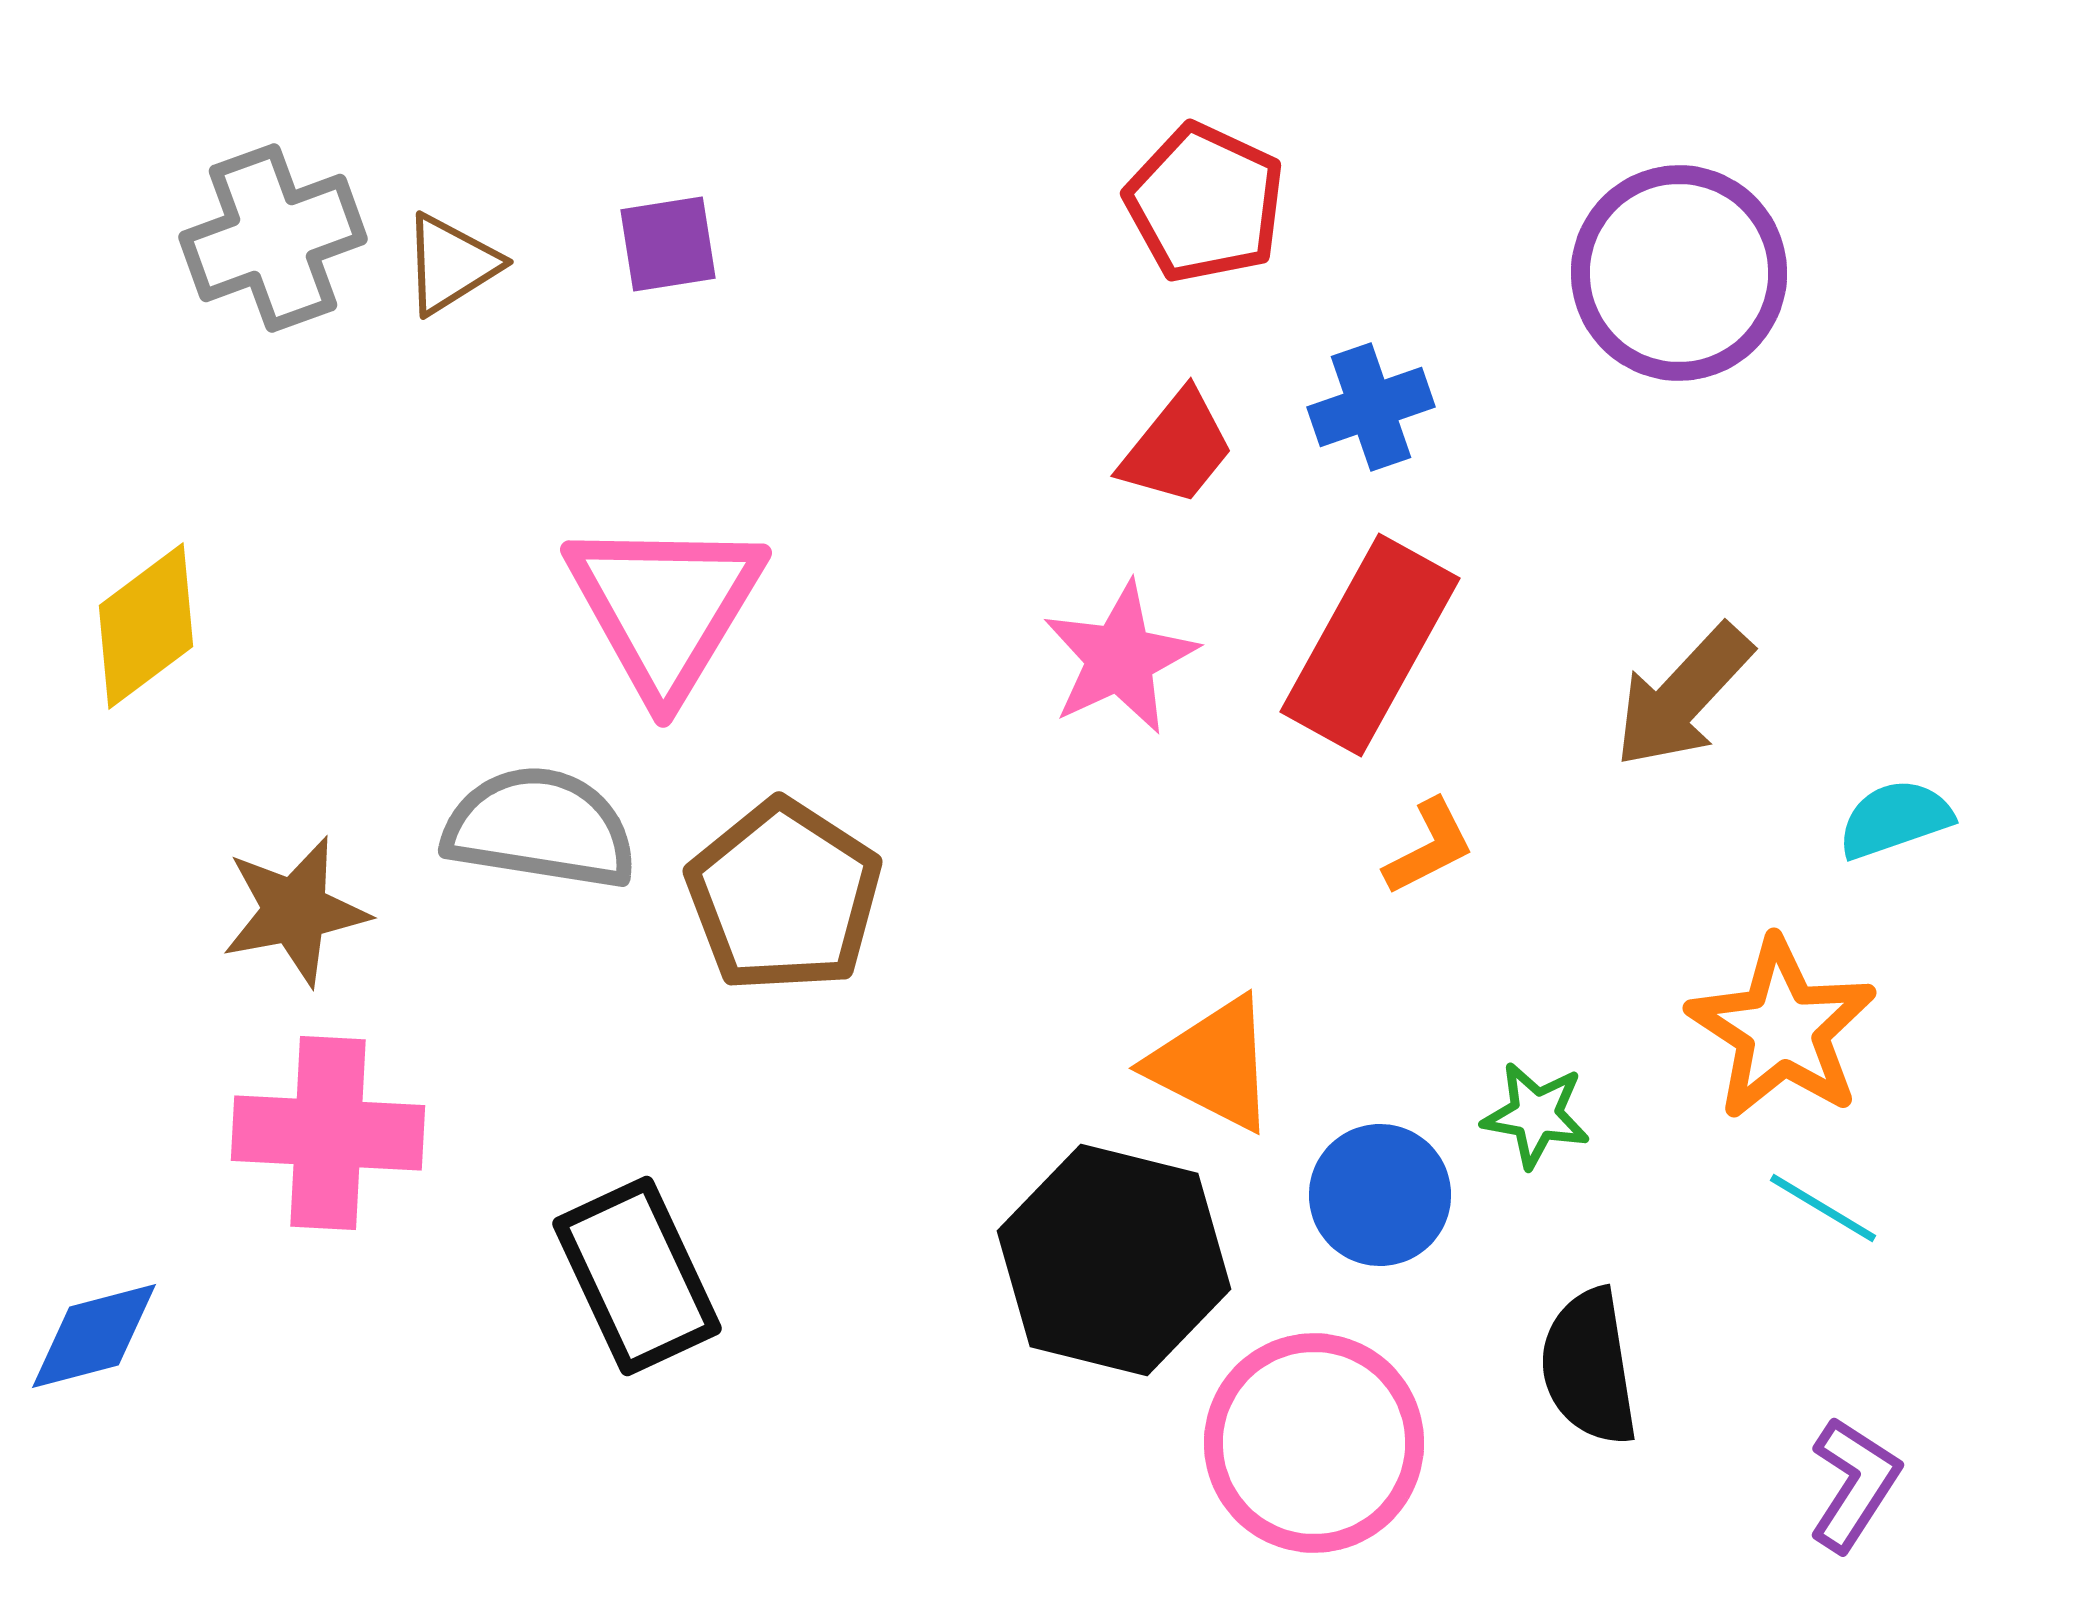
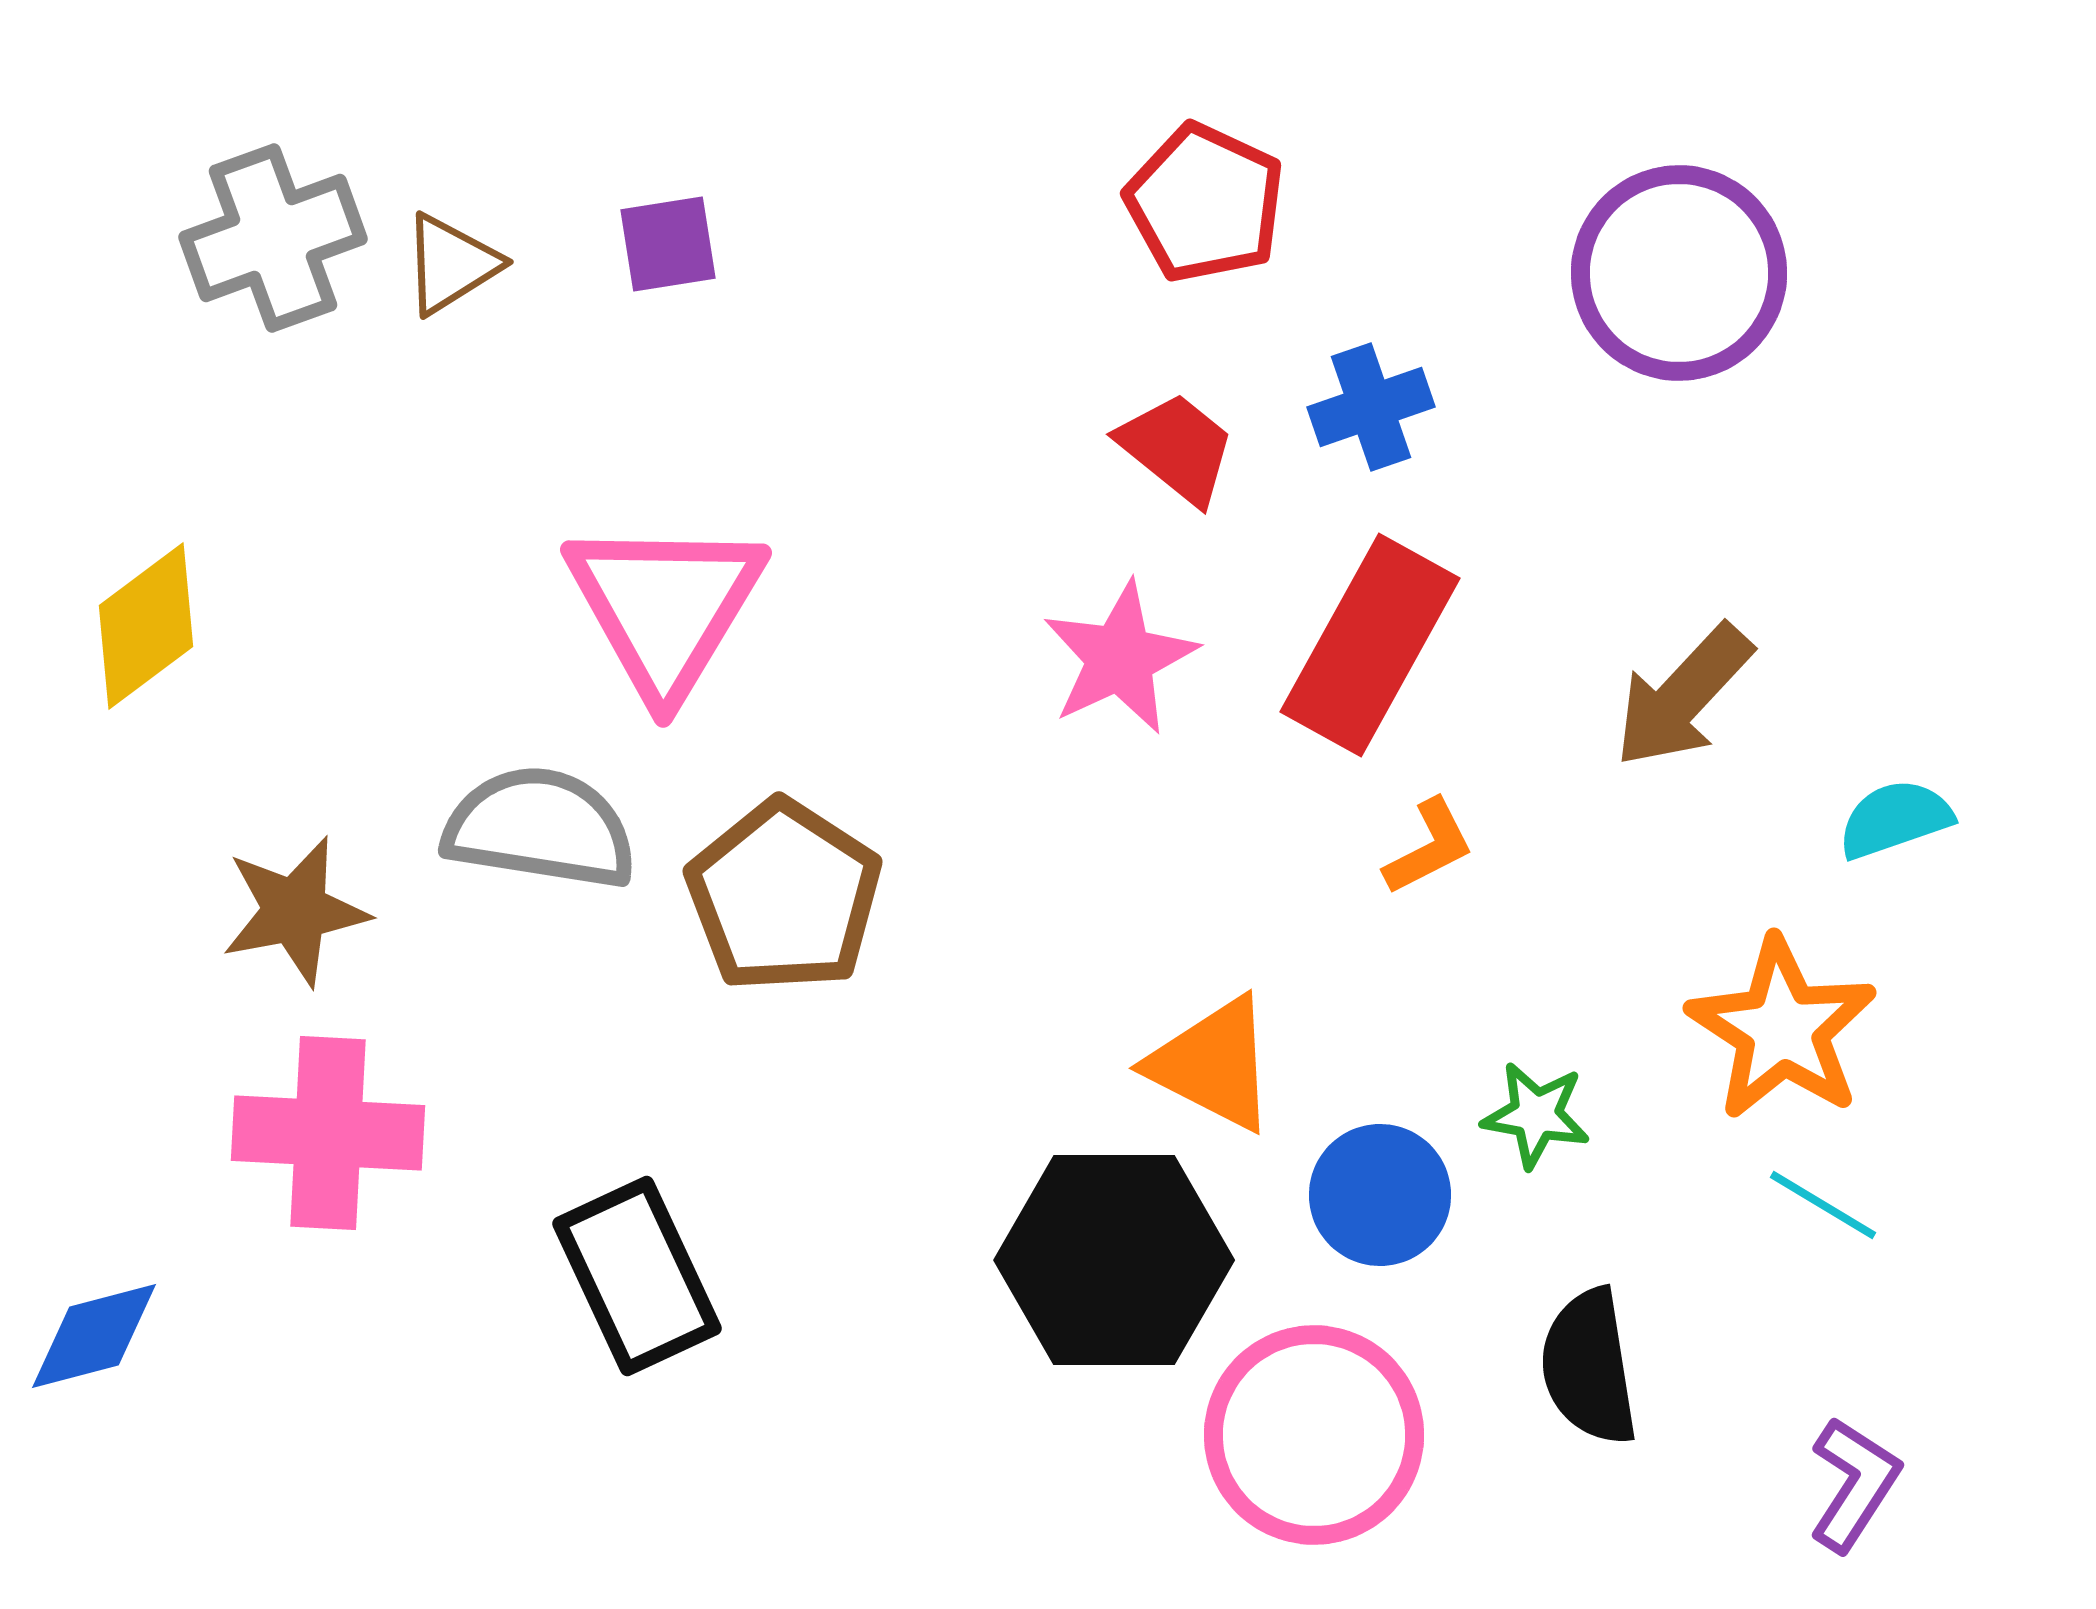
red trapezoid: rotated 90 degrees counterclockwise
cyan line: moved 3 px up
black hexagon: rotated 14 degrees counterclockwise
pink circle: moved 8 px up
